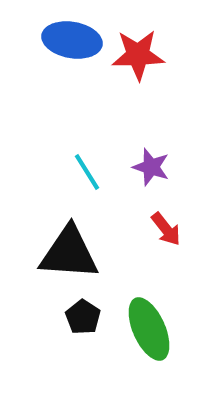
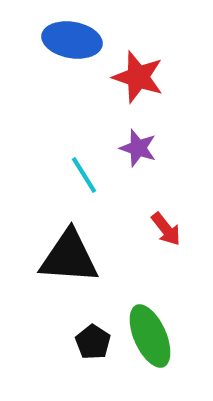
red star: moved 22 px down; rotated 20 degrees clockwise
purple star: moved 13 px left, 19 px up
cyan line: moved 3 px left, 3 px down
black triangle: moved 4 px down
black pentagon: moved 10 px right, 25 px down
green ellipse: moved 1 px right, 7 px down
